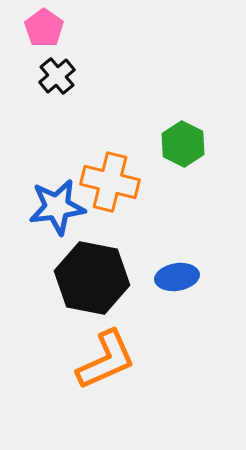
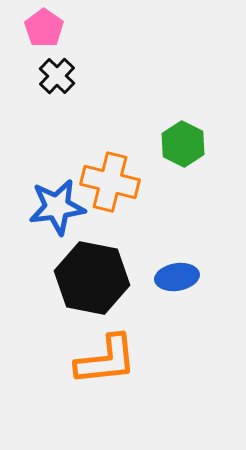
black cross: rotated 6 degrees counterclockwise
orange L-shape: rotated 18 degrees clockwise
